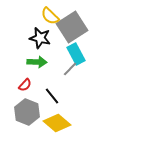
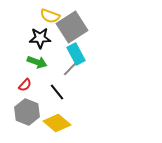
yellow semicircle: rotated 24 degrees counterclockwise
black star: rotated 15 degrees counterclockwise
green arrow: rotated 18 degrees clockwise
black line: moved 5 px right, 4 px up
